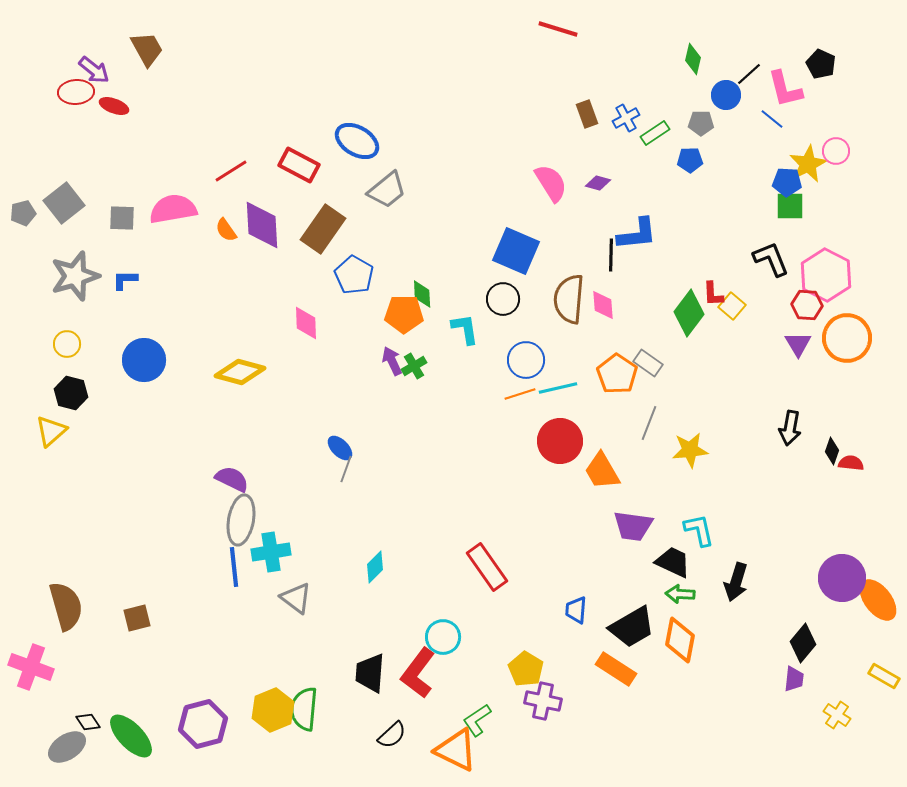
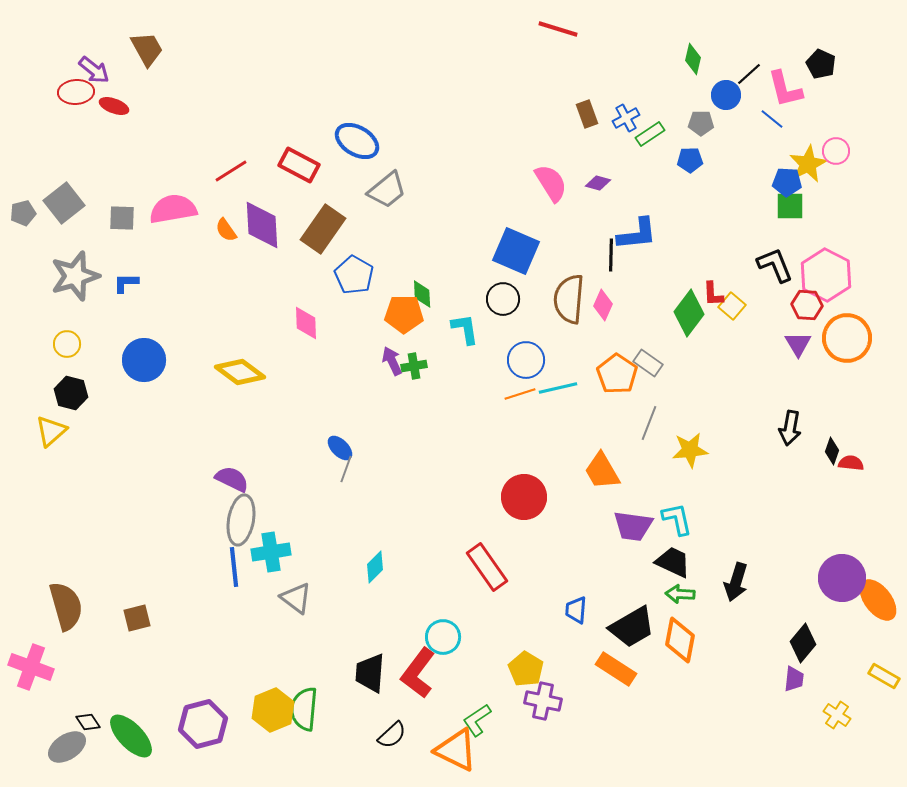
green rectangle at (655, 133): moved 5 px left, 1 px down
black L-shape at (771, 259): moved 4 px right, 6 px down
blue L-shape at (125, 280): moved 1 px right, 3 px down
pink diamond at (603, 305): rotated 28 degrees clockwise
green cross at (414, 366): rotated 20 degrees clockwise
yellow diamond at (240, 372): rotated 21 degrees clockwise
red circle at (560, 441): moved 36 px left, 56 px down
cyan L-shape at (699, 530): moved 22 px left, 11 px up
